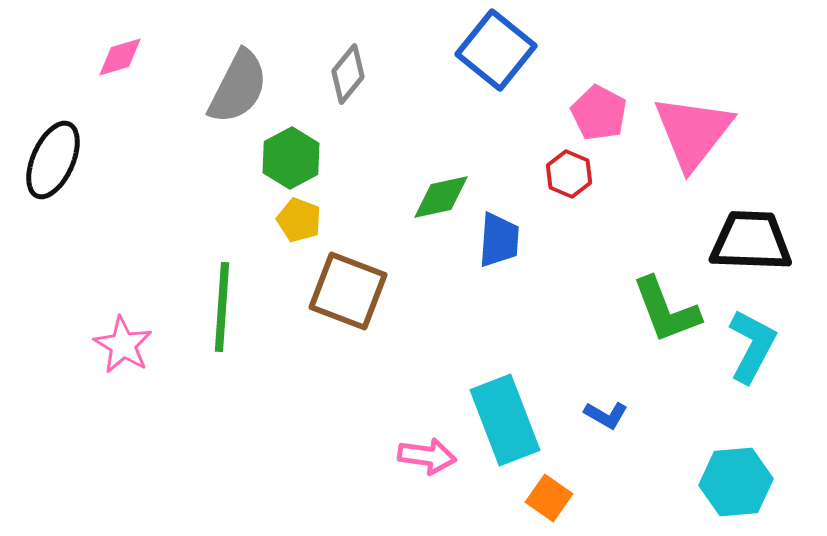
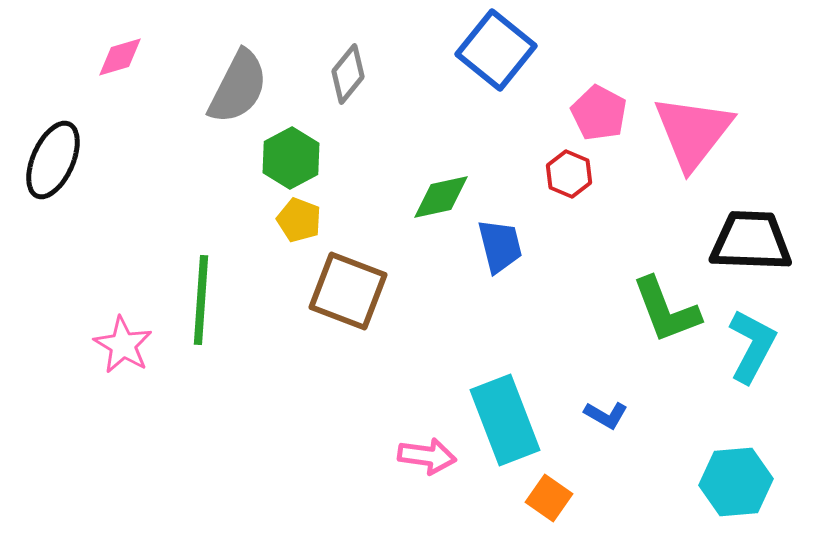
blue trapezoid: moved 1 px right, 6 px down; rotated 18 degrees counterclockwise
green line: moved 21 px left, 7 px up
